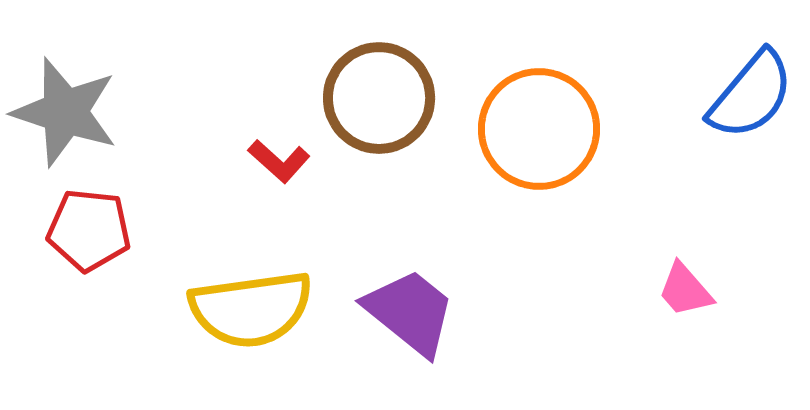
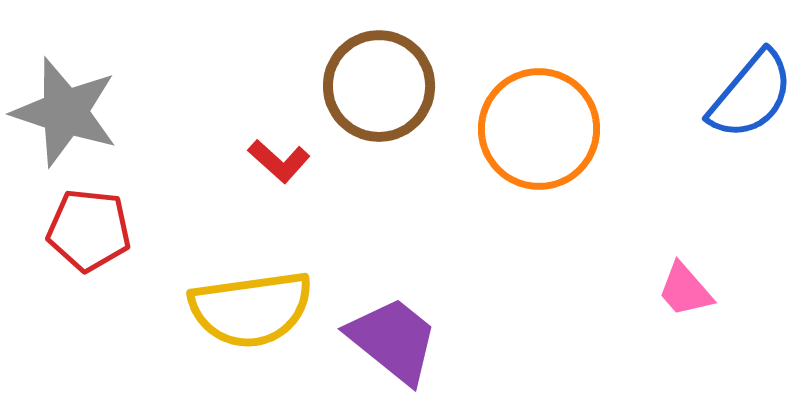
brown circle: moved 12 px up
purple trapezoid: moved 17 px left, 28 px down
